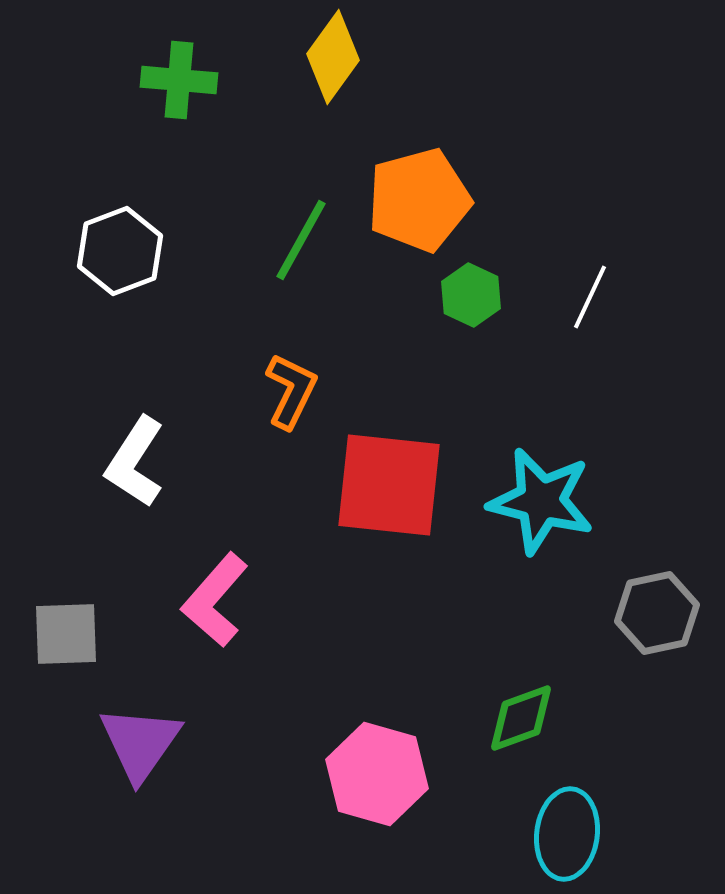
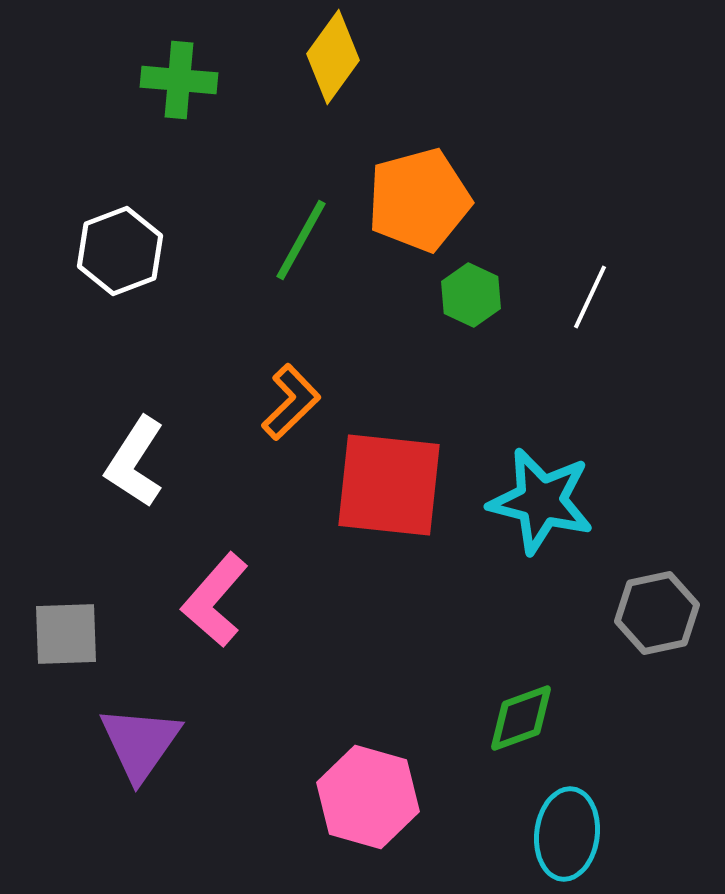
orange L-shape: moved 11 px down; rotated 20 degrees clockwise
pink hexagon: moved 9 px left, 23 px down
